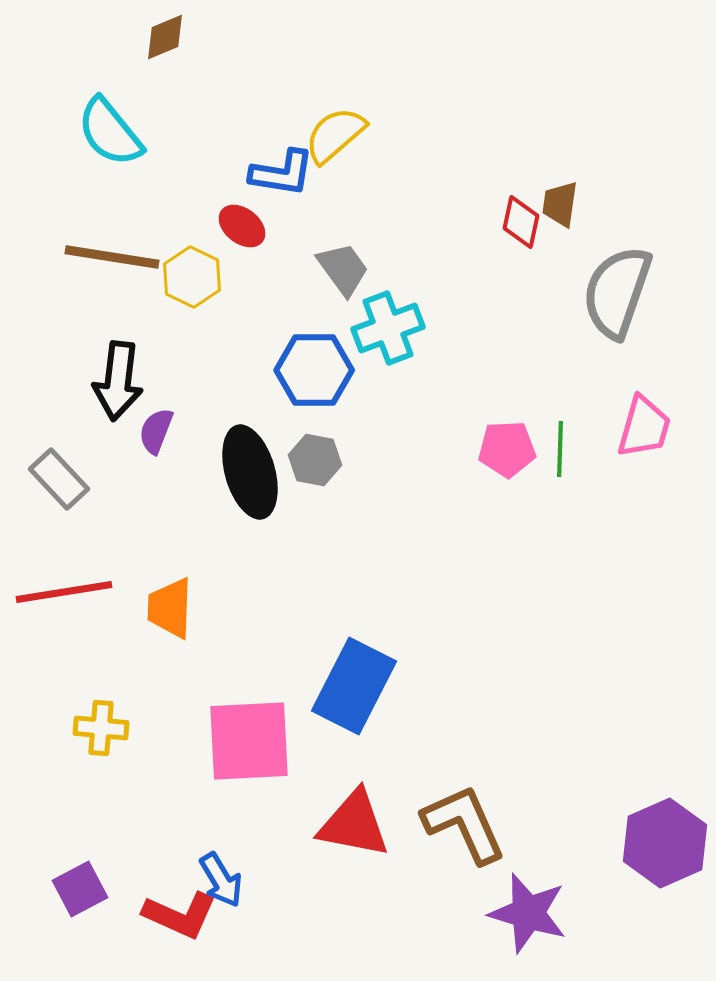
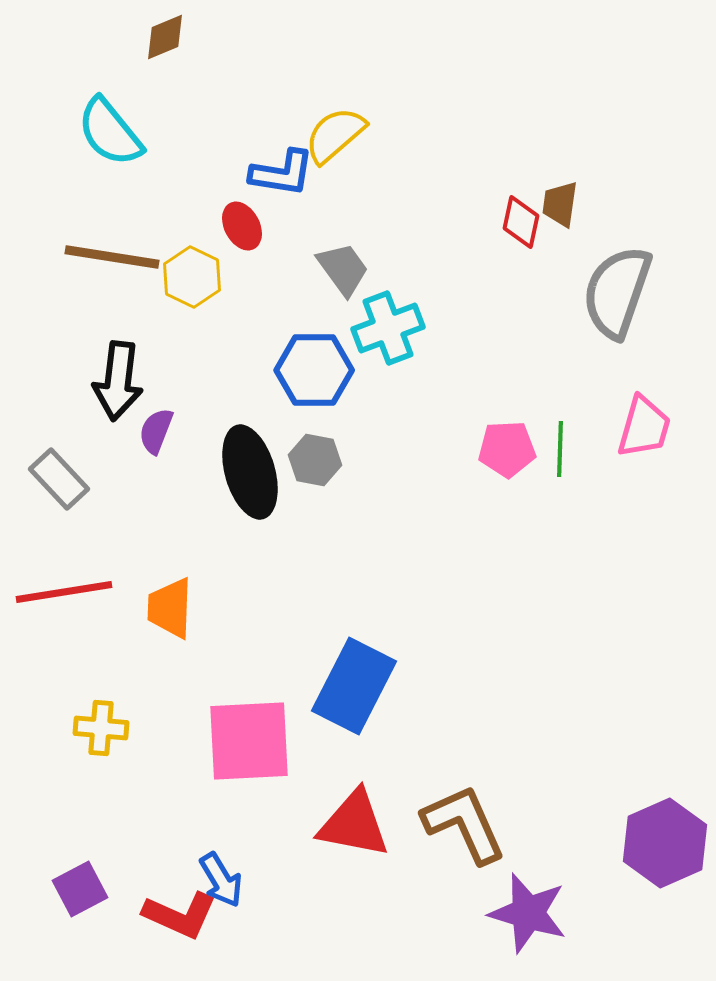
red ellipse: rotated 24 degrees clockwise
